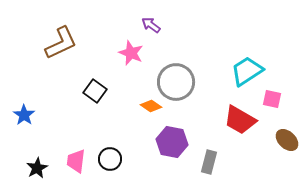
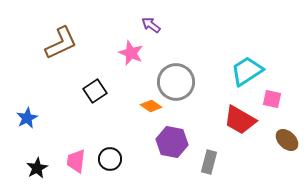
black square: rotated 20 degrees clockwise
blue star: moved 3 px right, 3 px down; rotated 10 degrees clockwise
